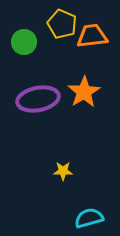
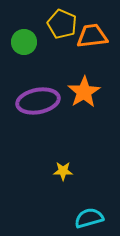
purple ellipse: moved 2 px down
